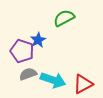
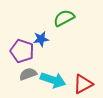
blue star: moved 3 px right, 1 px up; rotated 21 degrees clockwise
